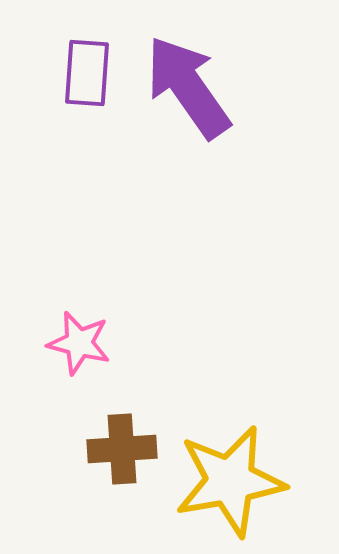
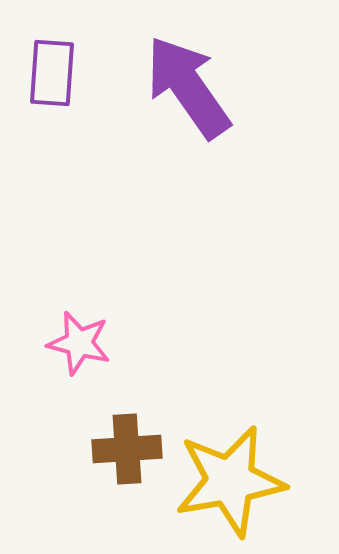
purple rectangle: moved 35 px left
brown cross: moved 5 px right
